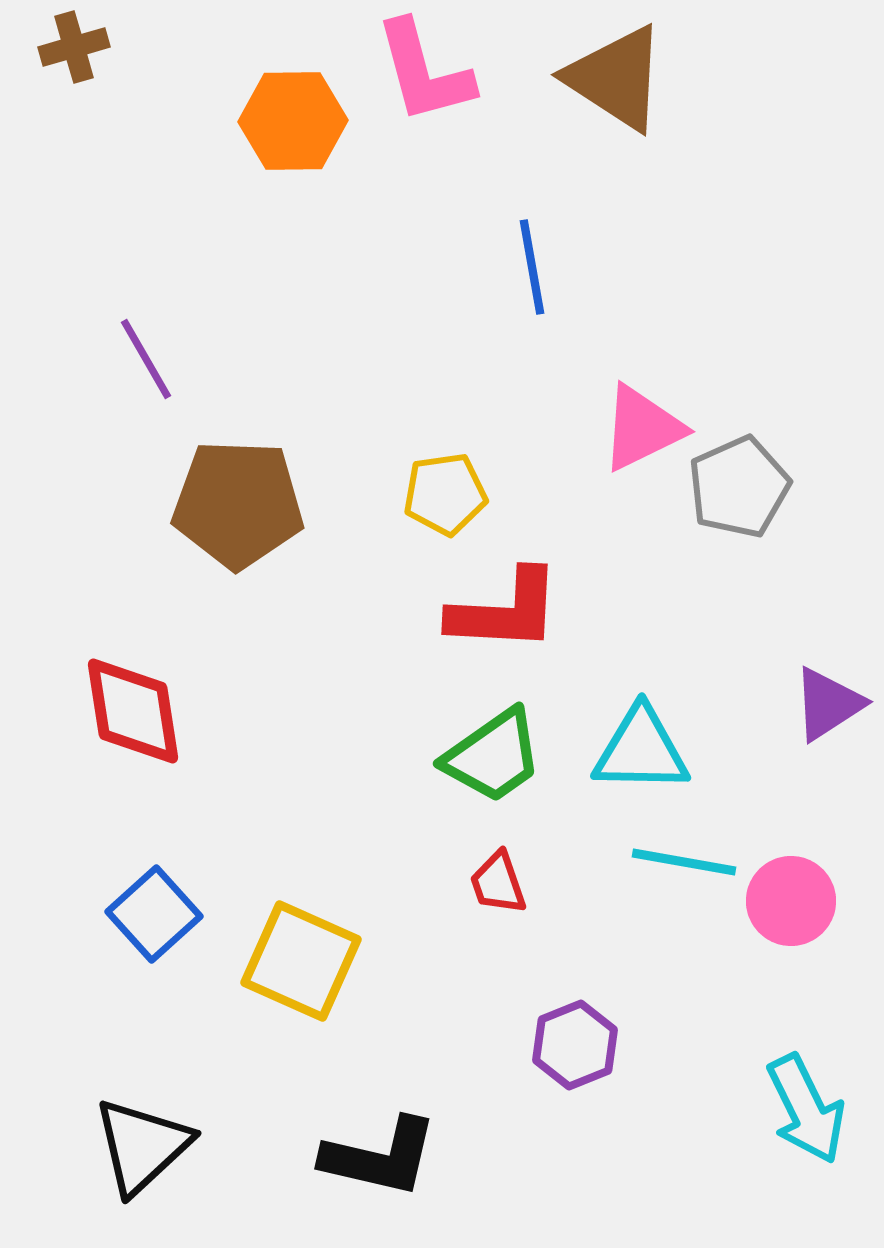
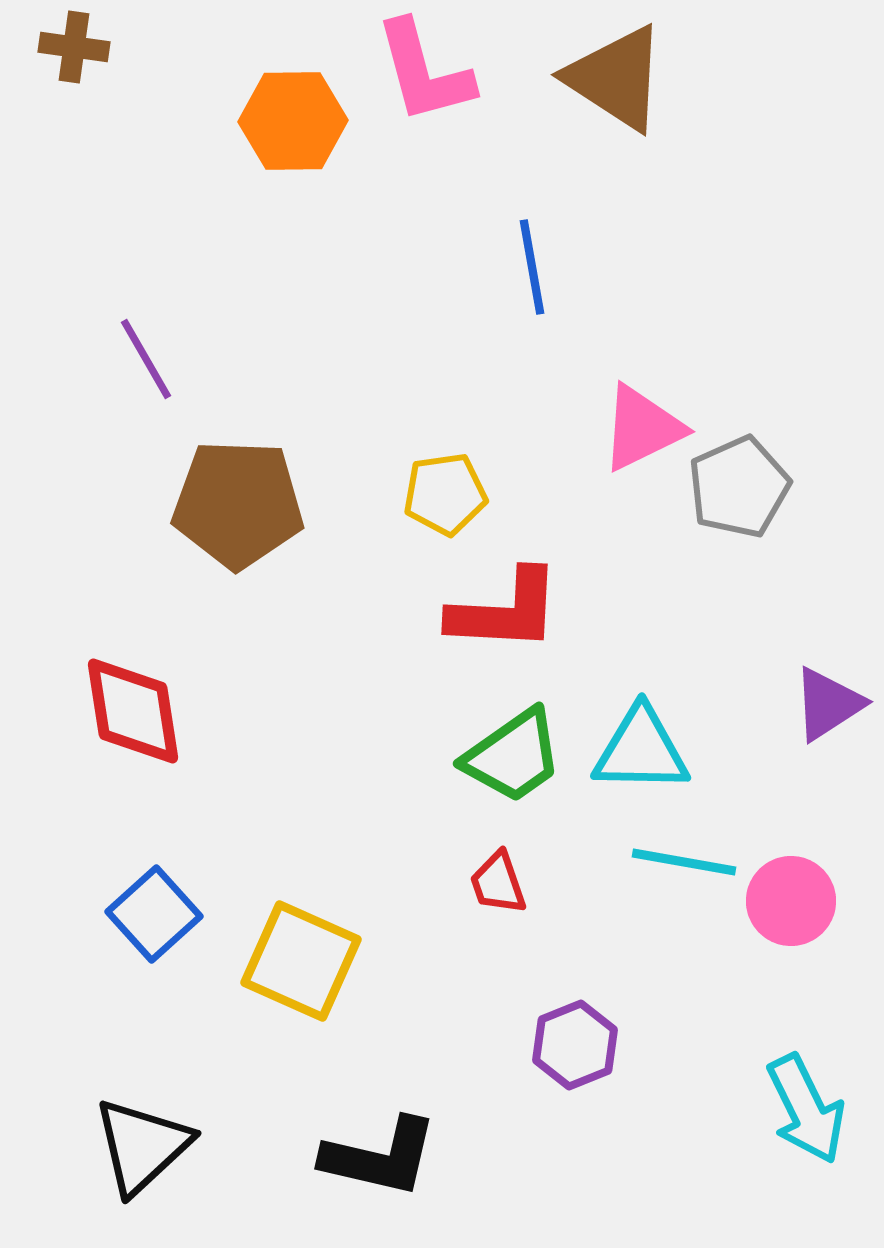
brown cross: rotated 24 degrees clockwise
green trapezoid: moved 20 px right
